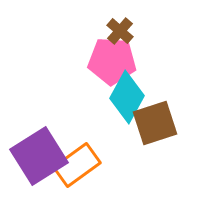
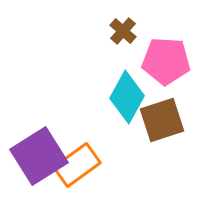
brown cross: moved 3 px right
pink pentagon: moved 54 px right
brown square: moved 7 px right, 3 px up
